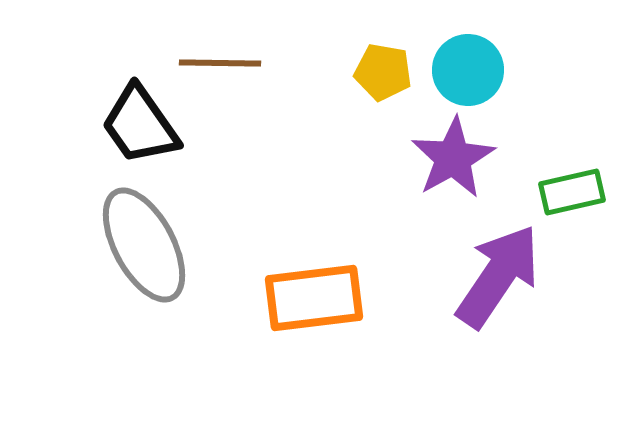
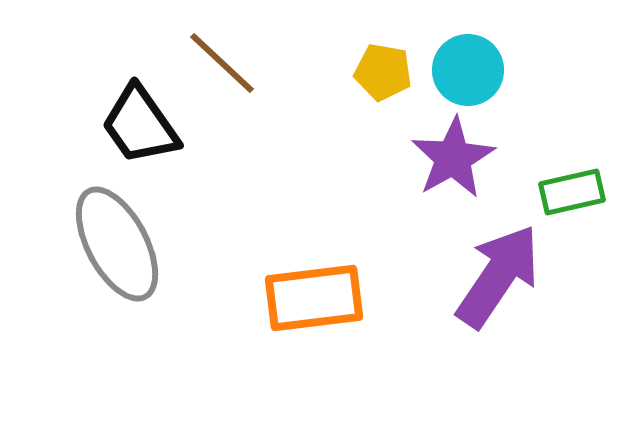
brown line: moved 2 px right; rotated 42 degrees clockwise
gray ellipse: moved 27 px left, 1 px up
